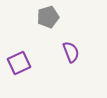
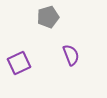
purple semicircle: moved 3 px down
